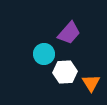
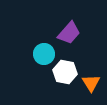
white hexagon: rotated 15 degrees clockwise
